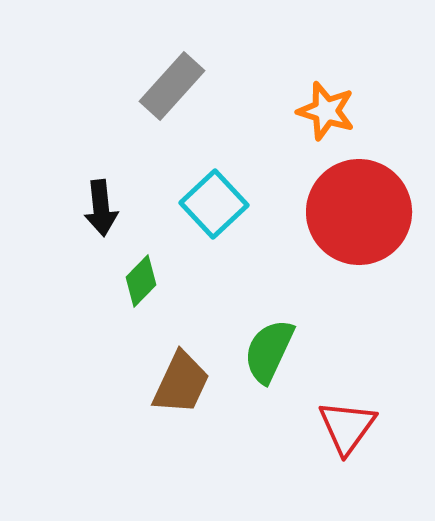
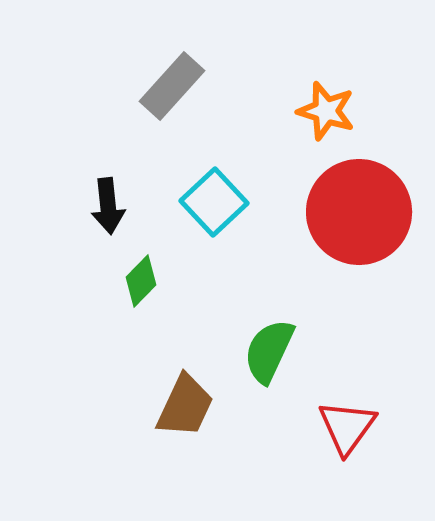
cyan square: moved 2 px up
black arrow: moved 7 px right, 2 px up
brown trapezoid: moved 4 px right, 23 px down
